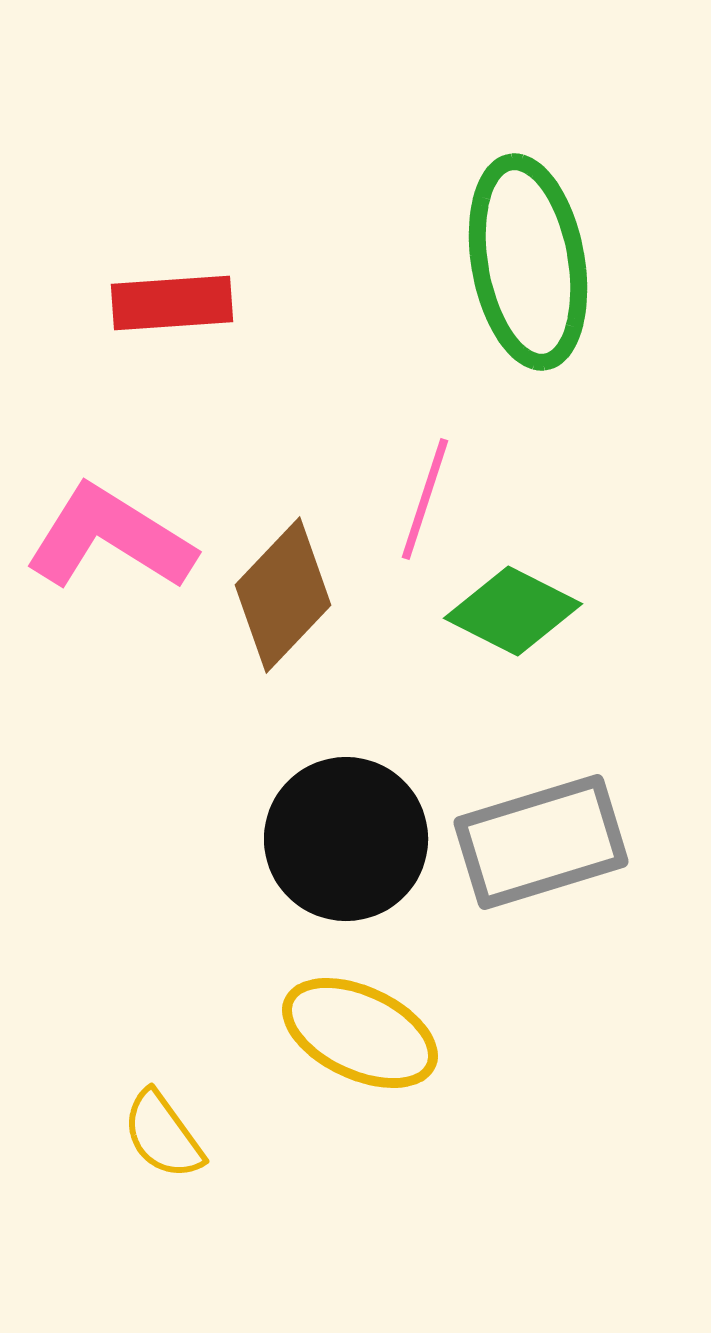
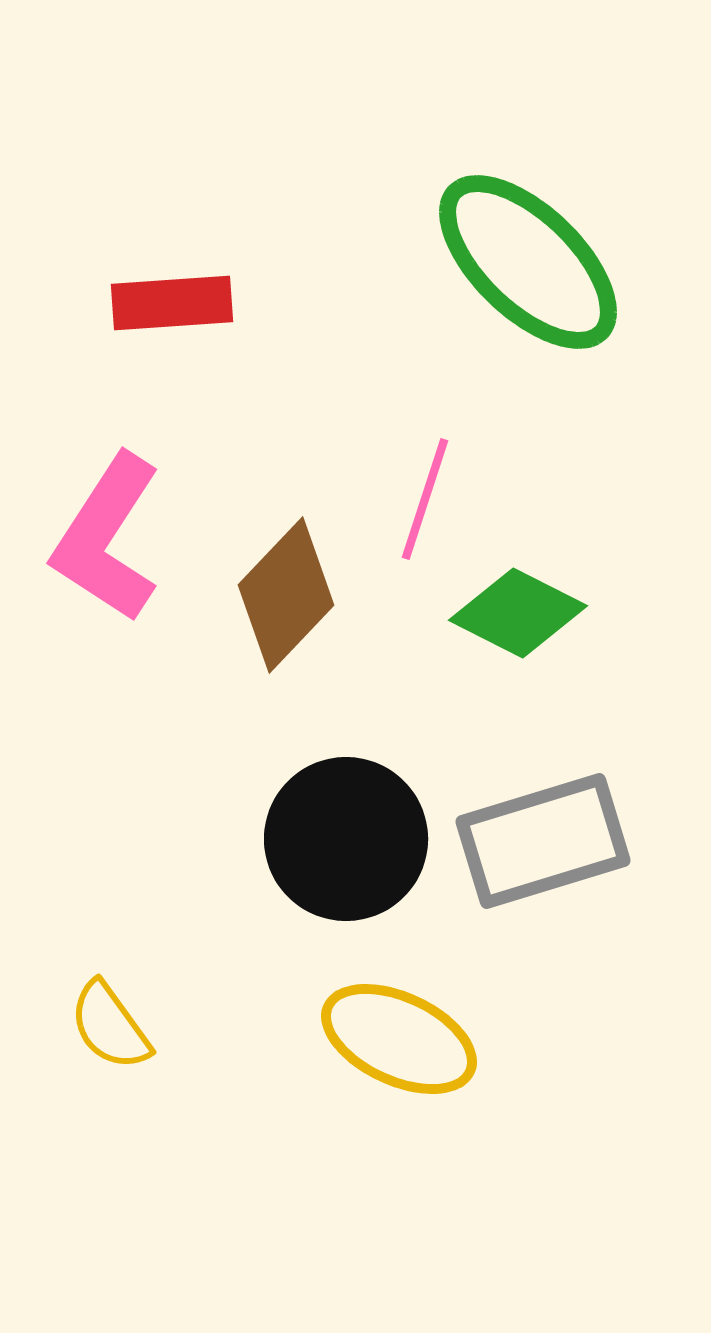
green ellipse: rotated 36 degrees counterclockwise
pink L-shape: moved 3 px left; rotated 89 degrees counterclockwise
brown diamond: moved 3 px right
green diamond: moved 5 px right, 2 px down
gray rectangle: moved 2 px right, 1 px up
yellow ellipse: moved 39 px right, 6 px down
yellow semicircle: moved 53 px left, 109 px up
